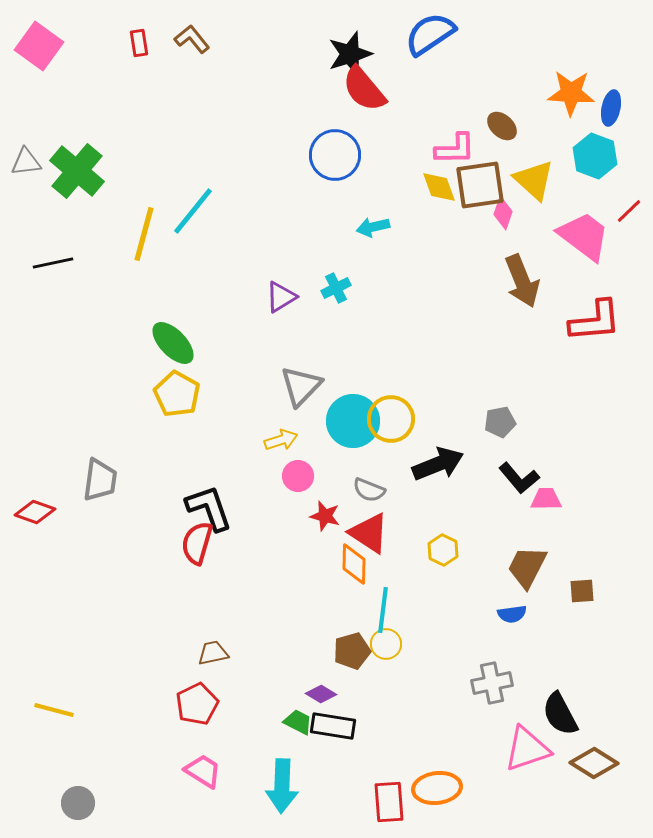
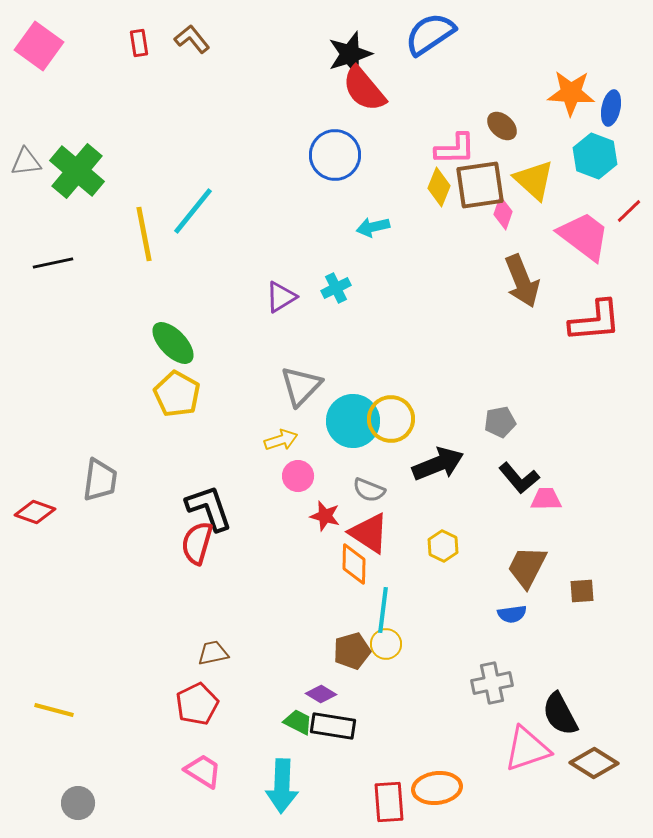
yellow diamond at (439, 187): rotated 42 degrees clockwise
yellow line at (144, 234): rotated 26 degrees counterclockwise
yellow hexagon at (443, 550): moved 4 px up
